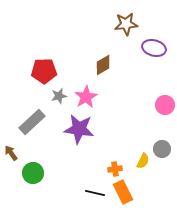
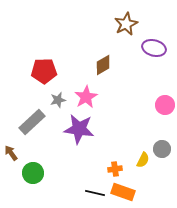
brown star: rotated 20 degrees counterclockwise
gray star: moved 1 px left, 4 px down
yellow semicircle: moved 1 px up
orange rectangle: rotated 45 degrees counterclockwise
